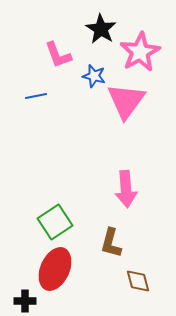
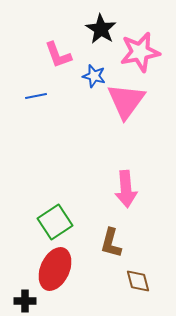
pink star: rotated 18 degrees clockwise
